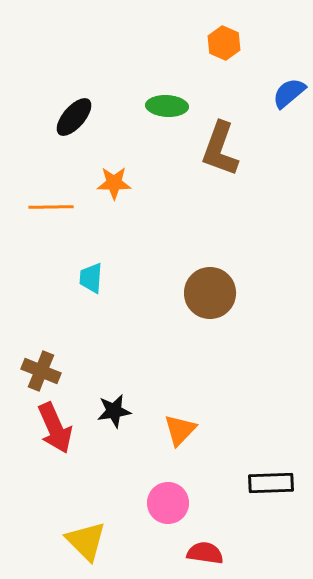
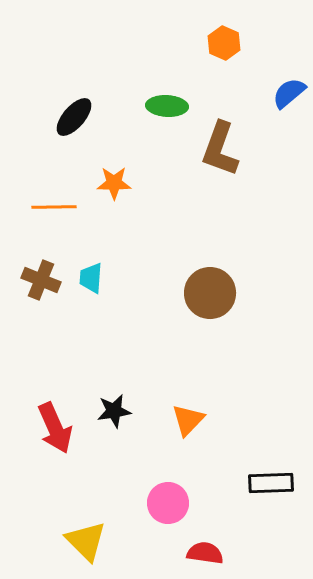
orange line: moved 3 px right
brown cross: moved 91 px up
orange triangle: moved 8 px right, 10 px up
